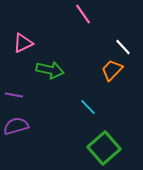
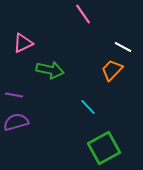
white line: rotated 18 degrees counterclockwise
purple semicircle: moved 4 px up
green square: rotated 12 degrees clockwise
